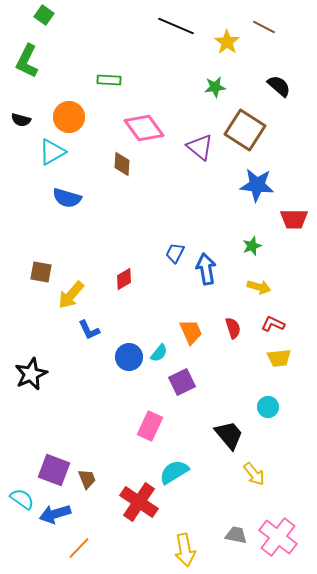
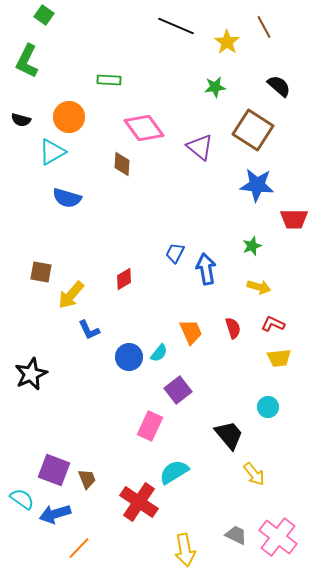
brown line at (264, 27): rotated 35 degrees clockwise
brown square at (245, 130): moved 8 px right
purple square at (182, 382): moved 4 px left, 8 px down; rotated 12 degrees counterclockwise
gray trapezoid at (236, 535): rotated 15 degrees clockwise
